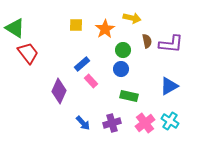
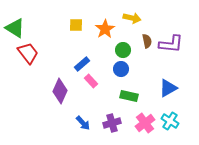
blue triangle: moved 1 px left, 2 px down
purple diamond: moved 1 px right
